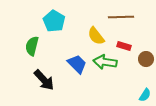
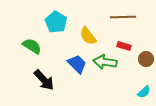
brown line: moved 2 px right
cyan pentagon: moved 2 px right, 1 px down
yellow semicircle: moved 8 px left
green semicircle: rotated 108 degrees clockwise
cyan semicircle: moved 1 px left, 3 px up; rotated 16 degrees clockwise
